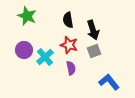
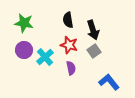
green star: moved 3 px left, 7 px down; rotated 12 degrees counterclockwise
gray square: rotated 16 degrees counterclockwise
